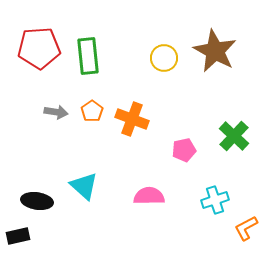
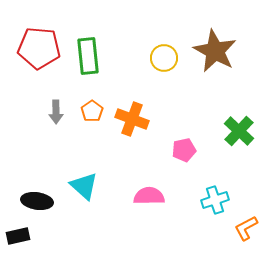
red pentagon: rotated 9 degrees clockwise
gray arrow: rotated 80 degrees clockwise
green cross: moved 5 px right, 5 px up
